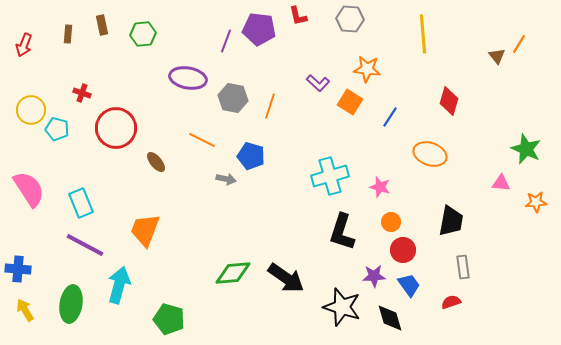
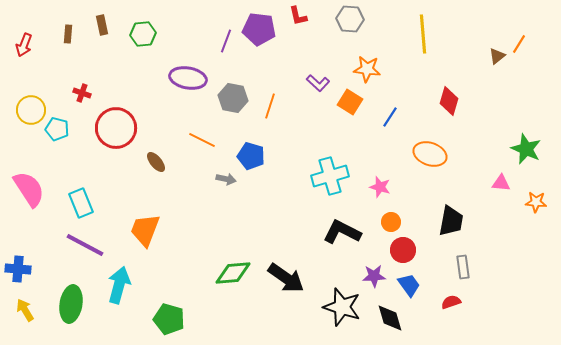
brown triangle at (497, 56): rotated 30 degrees clockwise
orange star at (536, 202): rotated 10 degrees clockwise
black L-shape at (342, 232): rotated 99 degrees clockwise
